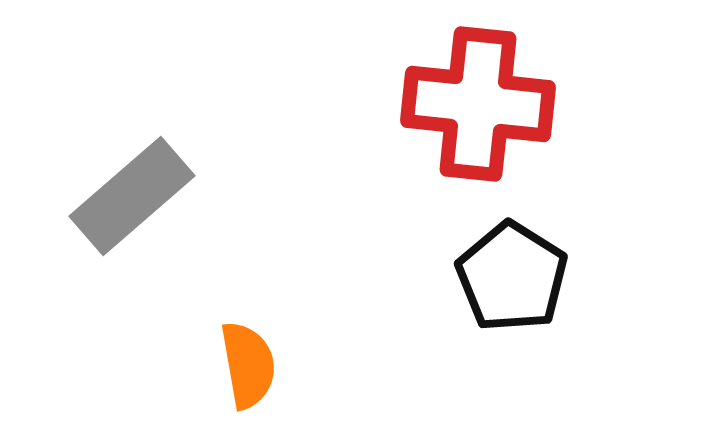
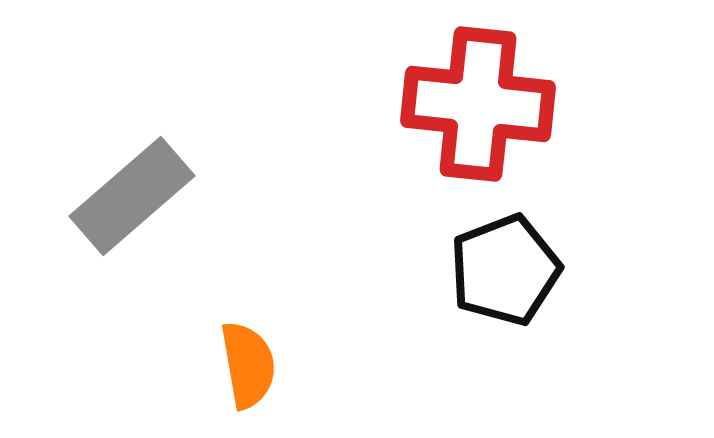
black pentagon: moved 7 px left, 7 px up; rotated 19 degrees clockwise
